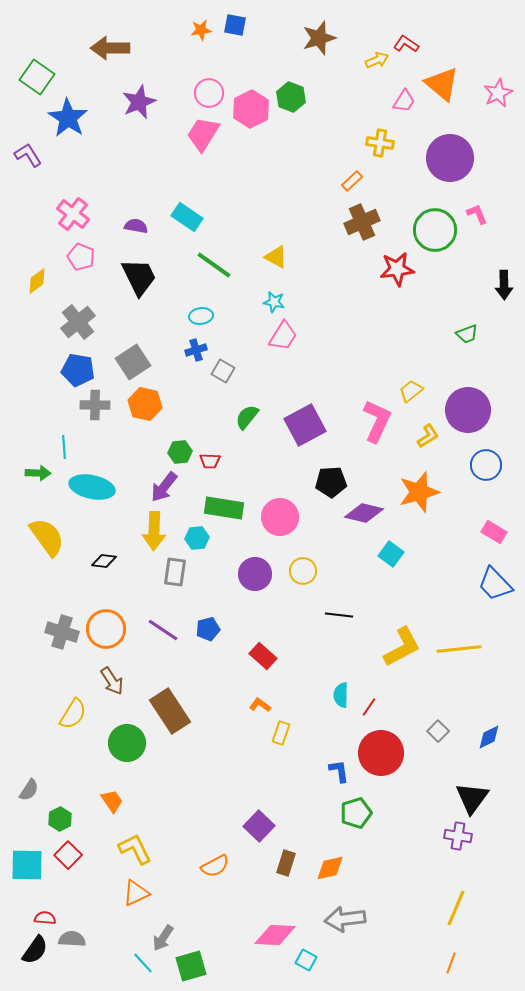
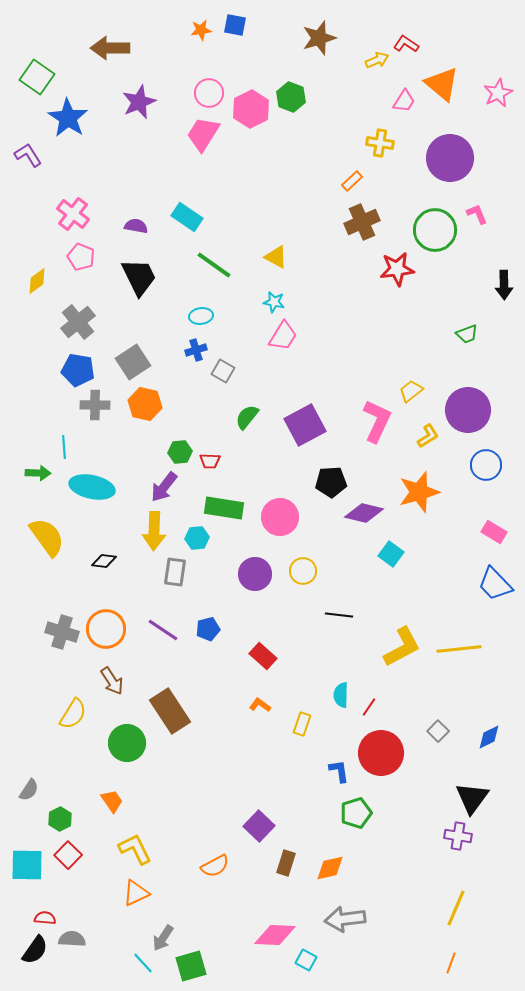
yellow rectangle at (281, 733): moved 21 px right, 9 px up
